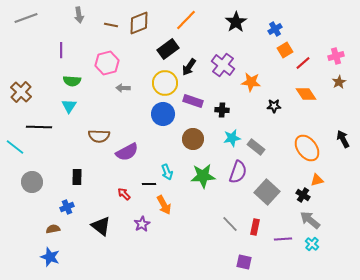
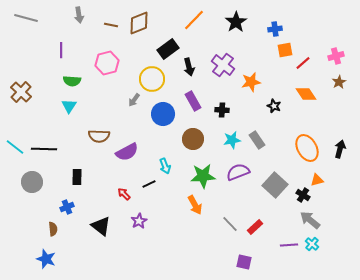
gray line at (26, 18): rotated 35 degrees clockwise
orange line at (186, 20): moved 8 px right
blue cross at (275, 29): rotated 24 degrees clockwise
orange square at (285, 50): rotated 21 degrees clockwise
black arrow at (189, 67): rotated 48 degrees counterclockwise
orange star at (251, 82): rotated 18 degrees counterclockwise
yellow circle at (165, 83): moved 13 px left, 4 px up
gray arrow at (123, 88): moved 11 px right, 12 px down; rotated 56 degrees counterclockwise
purple rectangle at (193, 101): rotated 42 degrees clockwise
black star at (274, 106): rotated 24 degrees clockwise
black line at (39, 127): moved 5 px right, 22 px down
cyan star at (232, 138): moved 2 px down
black arrow at (343, 139): moved 3 px left, 10 px down; rotated 42 degrees clockwise
gray rectangle at (256, 147): moved 1 px right, 7 px up; rotated 18 degrees clockwise
orange ellipse at (307, 148): rotated 8 degrees clockwise
cyan arrow at (167, 172): moved 2 px left, 6 px up
purple semicircle at (238, 172): rotated 130 degrees counterclockwise
black line at (149, 184): rotated 24 degrees counterclockwise
gray square at (267, 192): moved 8 px right, 7 px up
orange arrow at (164, 205): moved 31 px right
purple star at (142, 224): moved 3 px left, 3 px up
red rectangle at (255, 227): rotated 35 degrees clockwise
brown semicircle at (53, 229): rotated 96 degrees clockwise
purple line at (283, 239): moved 6 px right, 6 px down
blue star at (50, 257): moved 4 px left, 2 px down
